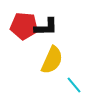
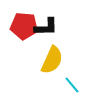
cyan line: moved 2 px left
